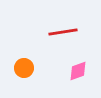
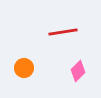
pink diamond: rotated 25 degrees counterclockwise
